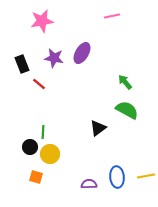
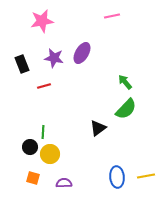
red line: moved 5 px right, 2 px down; rotated 56 degrees counterclockwise
green semicircle: moved 1 px left, 1 px up; rotated 105 degrees clockwise
orange square: moved 3 px left, 1 px down
purple semicircle: moved 25 px left, 1 px up
